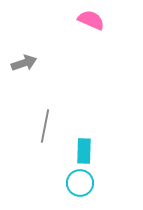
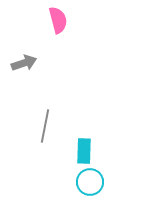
pink semicircle: moved 33 px left; rotated 52 degrees clockwise
cyan circle: moved 10 px right, 1 px up
